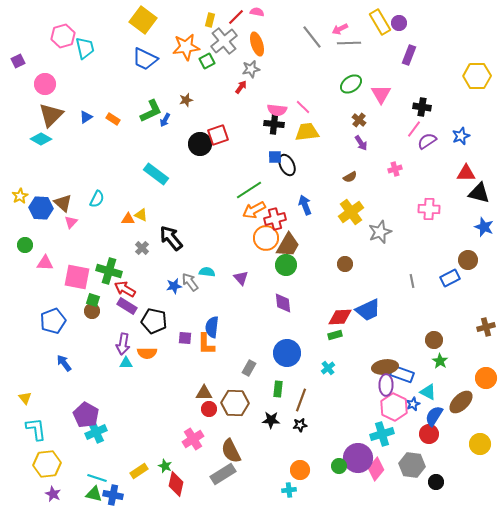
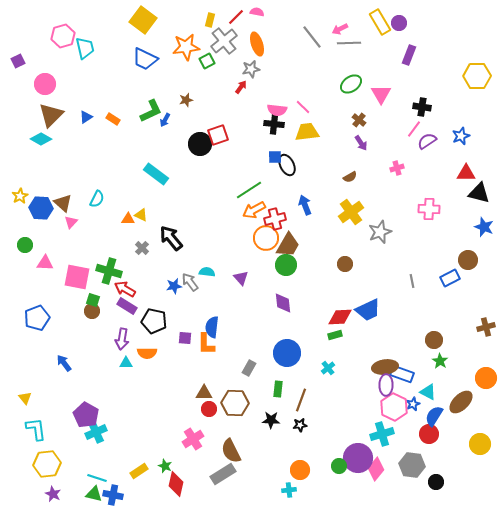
pink cross at (395, 169): moved 2 px right, 1 px up
blue pentagon at (53, 321): moved 16 px left, 3 px up
purple arrow at (123, 344): moved 1 px left, 5 px up
